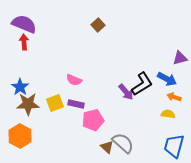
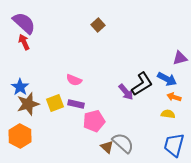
purple semicircle: moved 1 px up; rotated 20 degrees clockwise
red arrow: rotated 21 degrees counterclockwise
brown star: rotated 15 degrees counterclockwise
pink pentagon: moved 1 px right, 1 px down
blue trapezoid: moved 1 px up
